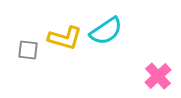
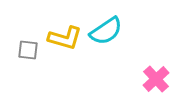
pink cross: moved 2 px left, 3 px down
